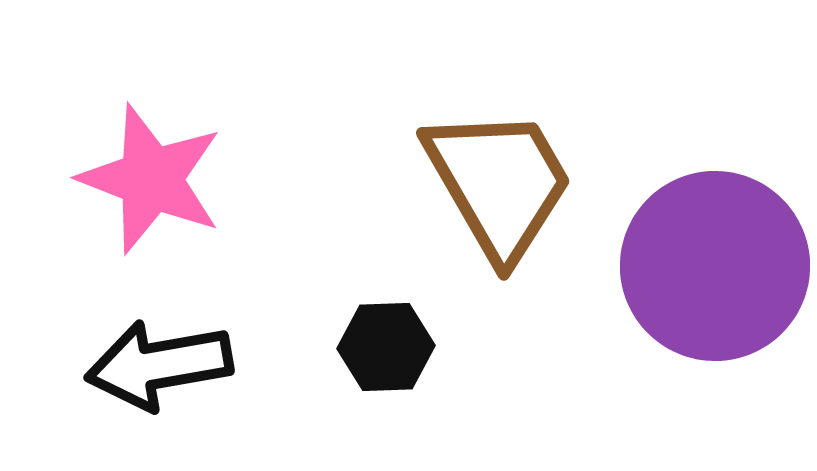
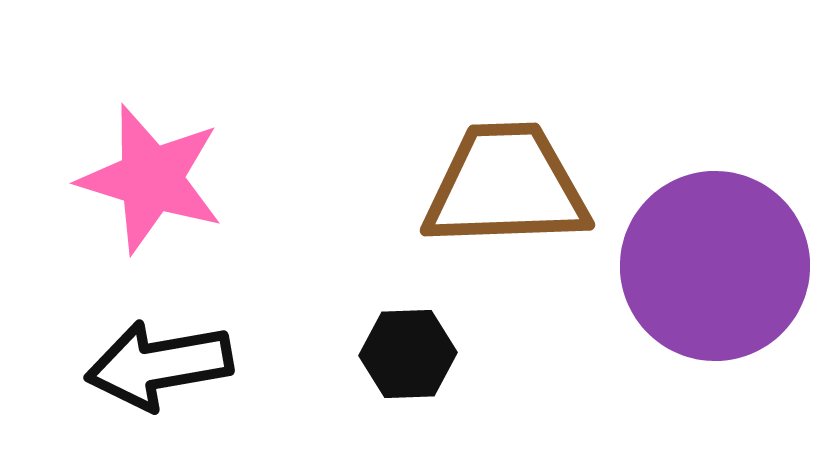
pink star: rotated 4 degrees counterclockwise
brown trapezoid: moved 7 px right, 3 px down; rotated 62 degrees counterclockwise
black hexagon: moved 22 px right, 7 px down
